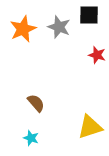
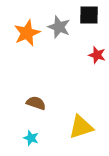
orange star: moved 4 px right, 4 px down
brown semicircle: rotated 30 degrees counterclockwise
yellow triangle: moved 9 px left
